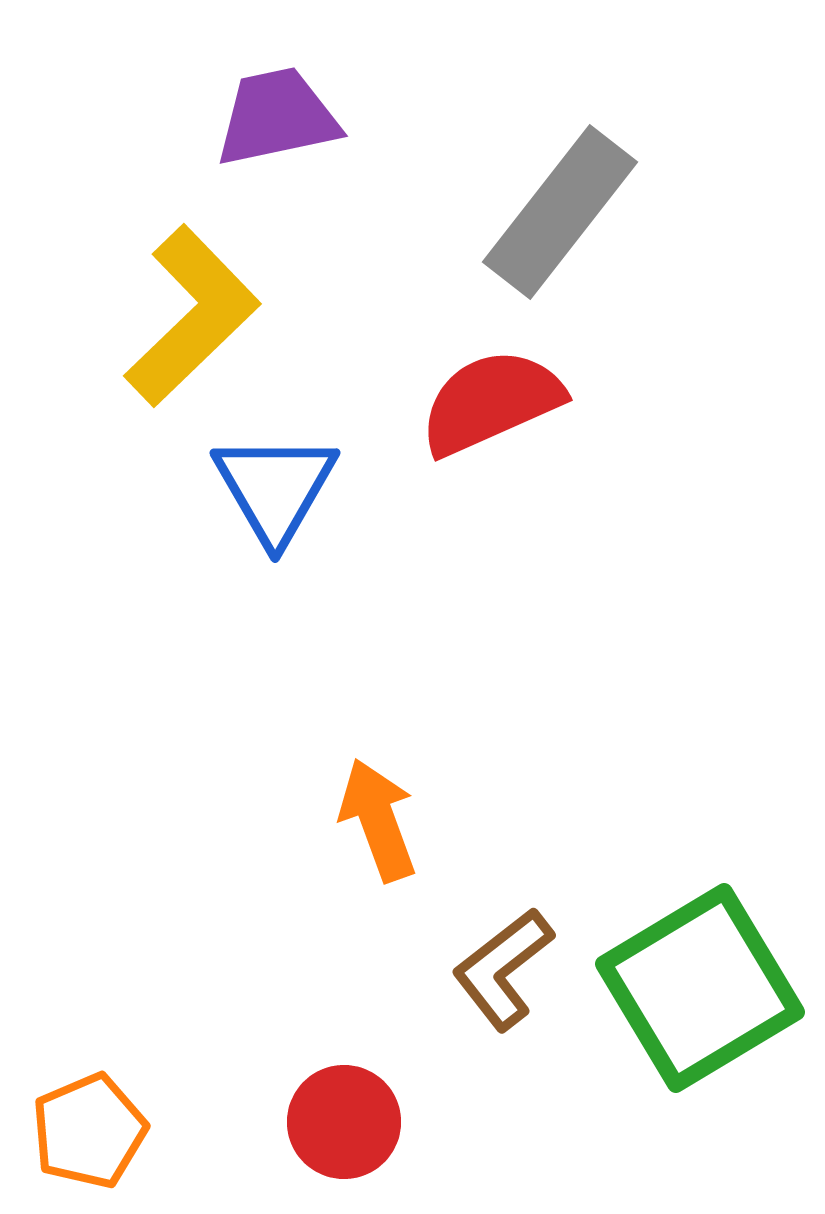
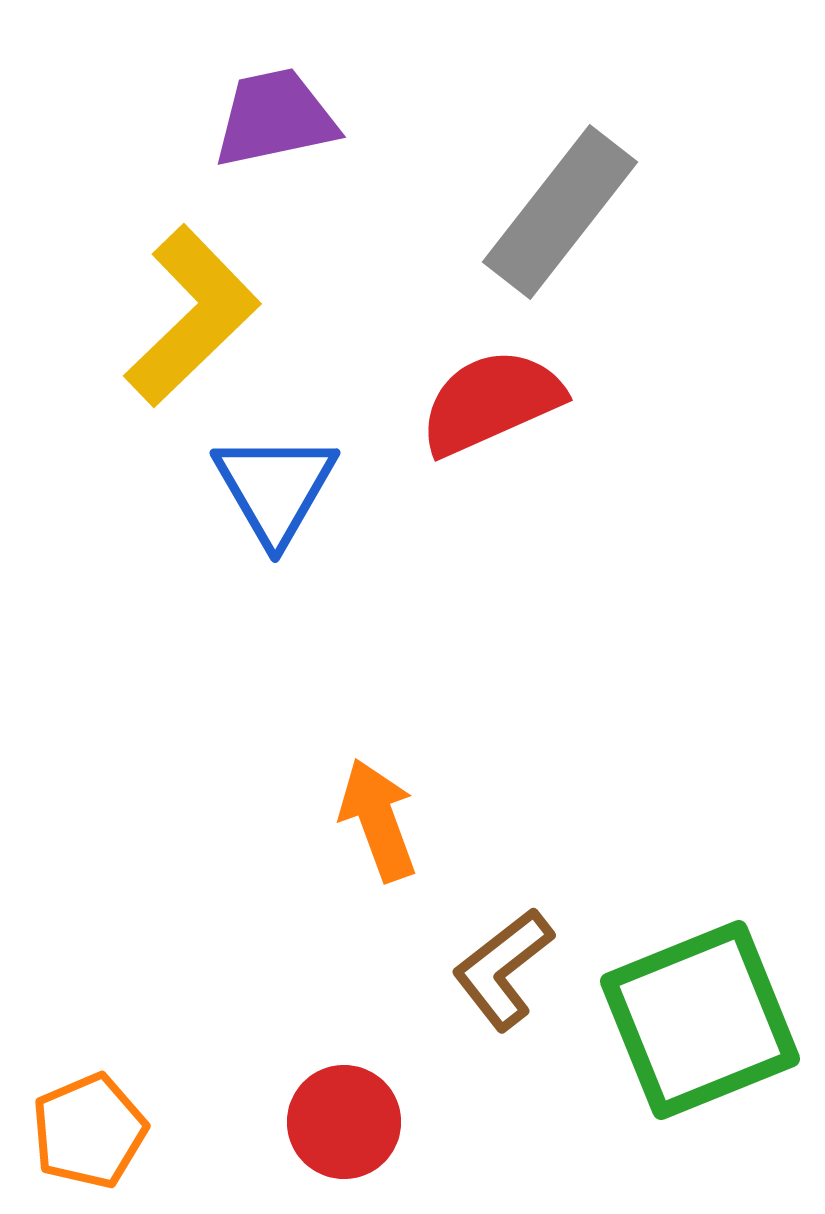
purple trapezoid: moved 2 px left, 1 px down
green square: moved 32 px down; rotated 9 degrees clockwise
